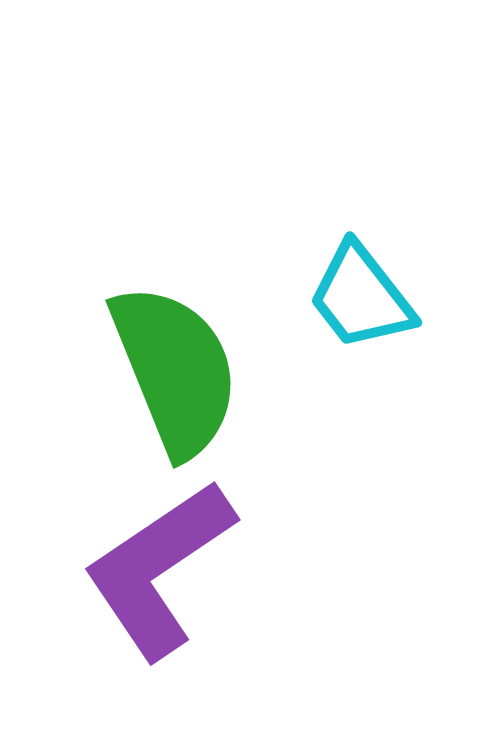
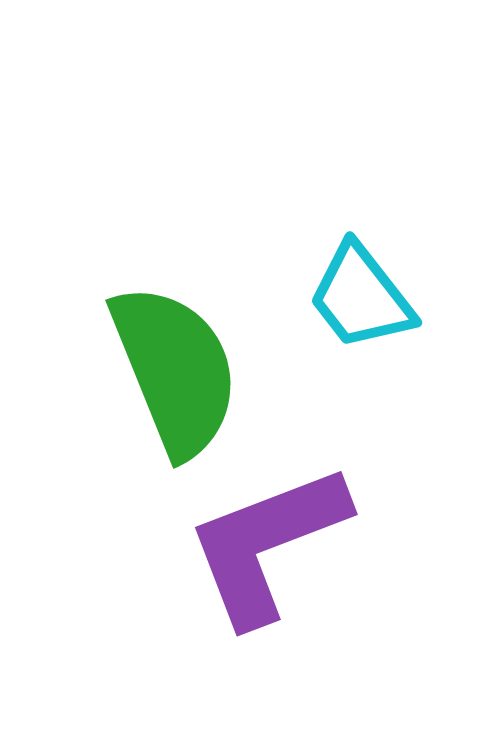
purple L-shape: moved 108 px right, 25 px up; rotated 13 degrees clockwise
